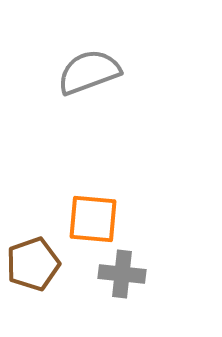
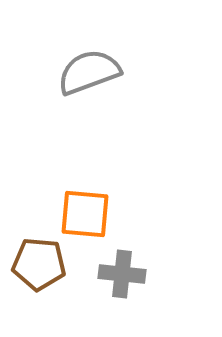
orange square: moved 8 px left, 5 px up
brown pentagon: moved 6 px right; rotated 24 degrees clockwise
